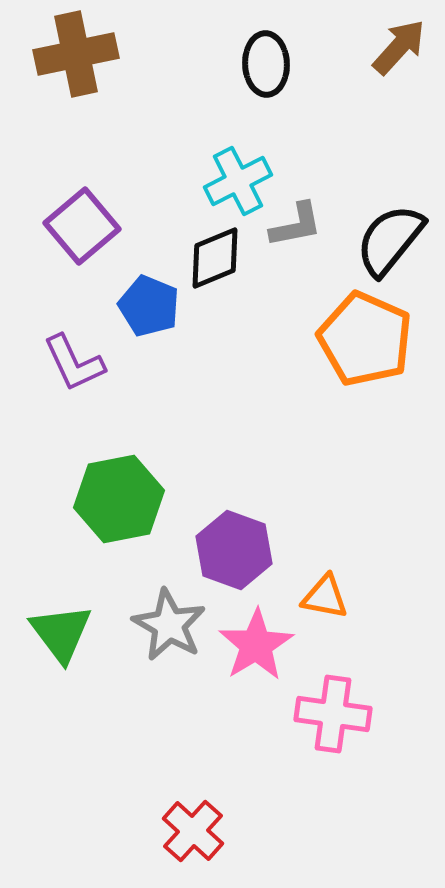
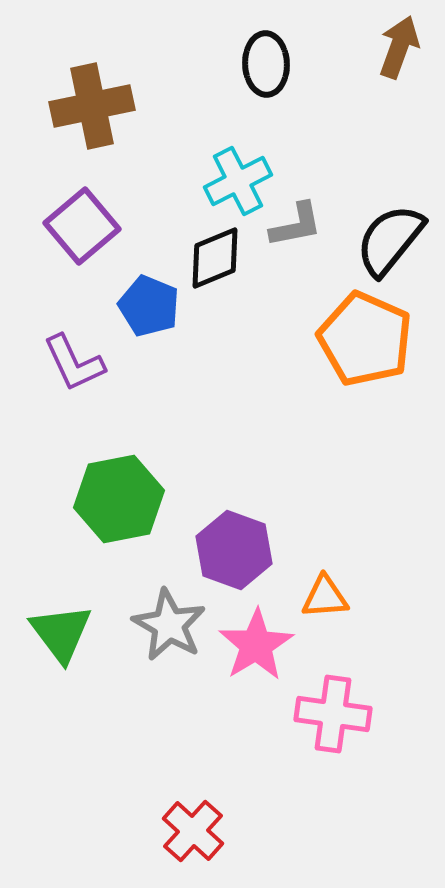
brown arrow: rotated 22 degrees counterclockwise
brown cross: moved 16 px right, 52 px down
orange triangle: rotated 15 degrees counterclockwise
